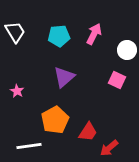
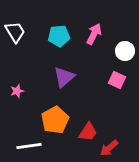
white circle: moved 2 px left, 1 px down
pink star: rotated 24 degrees clockwise
